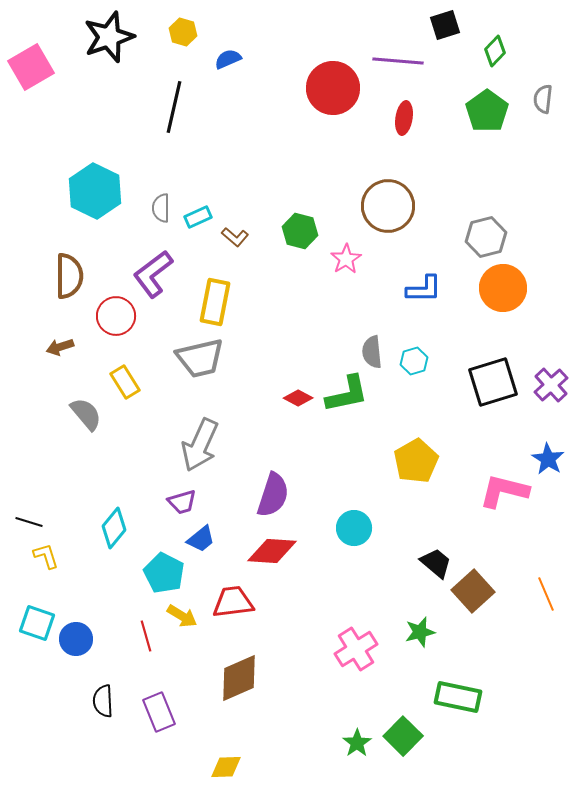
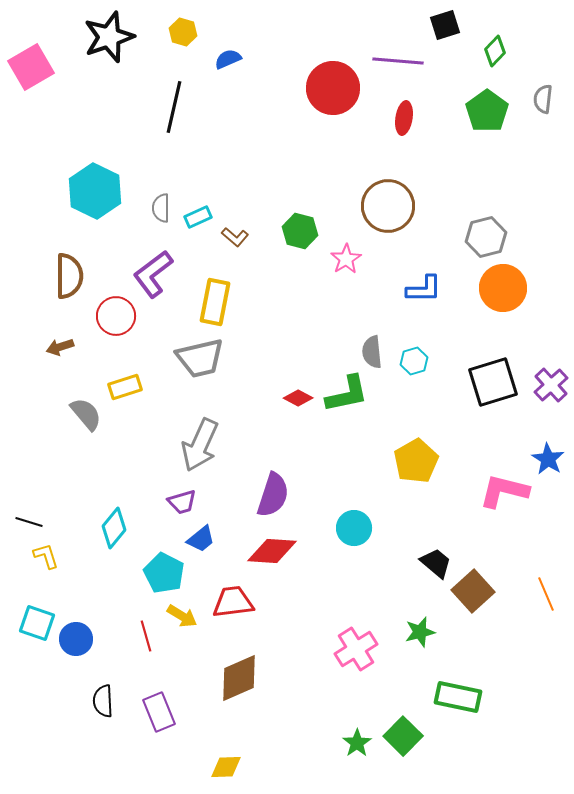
yellow rectangle at (125, 382): moved 5 px down; rotated 76 degrees counterclockwise
